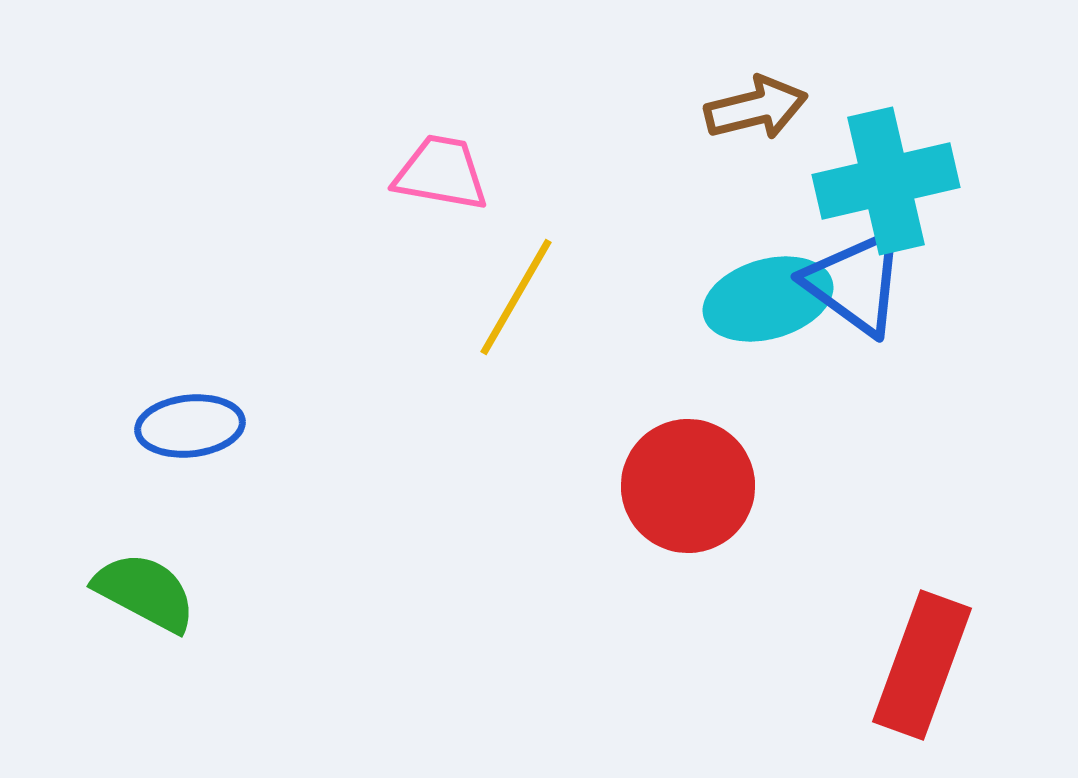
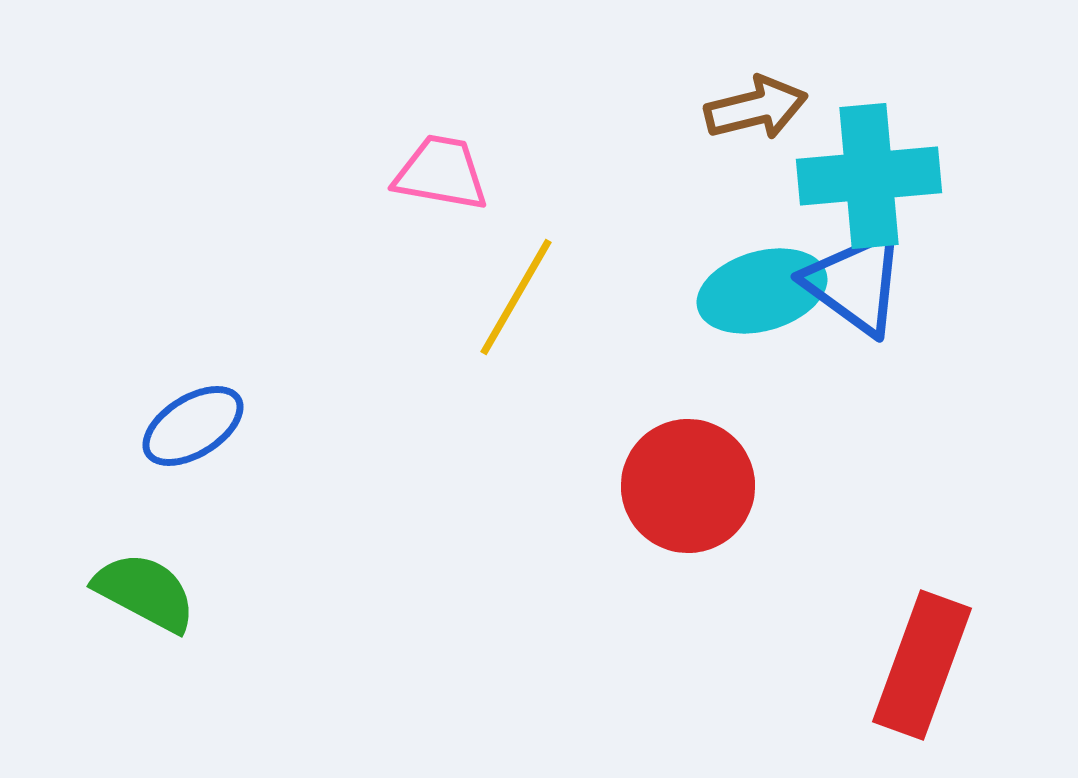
cyan cross: moved 17 px left, 5 px up; rotated 8 degrees clockwise
cyan ellipse: moved 6 px left, 8 px up
blue ellipse: moved 3 px right; rotated 26 degrees counterclockwise
